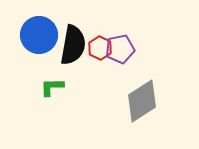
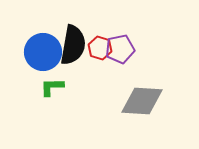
blue circle: moved 4 px right, 17 px down
red hexagon: rotated 10 degrees counterclockwise
gray diamond: rotated 36 degrees clockwise
